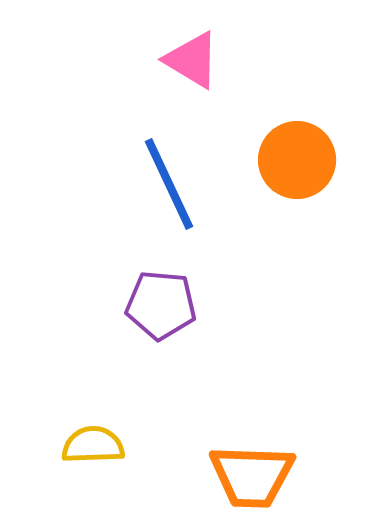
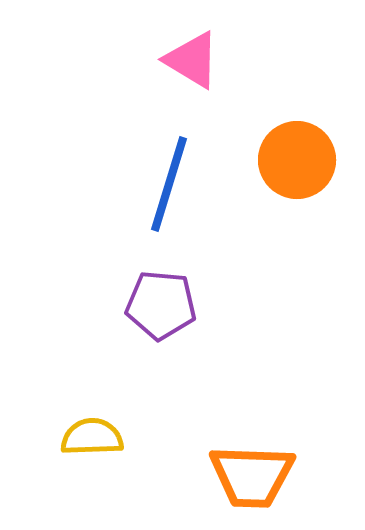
blue line: rotated 42 degrees clockwise
yellow semicircle: moved 1 px left, 8 px up
